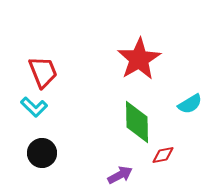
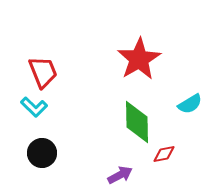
red diamond: moved 1 px right, 1 px up
